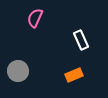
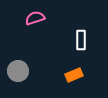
pink semicircle: rotated 48 degrees clockwise
white rectangle: rotated 24 degrees clockwise
